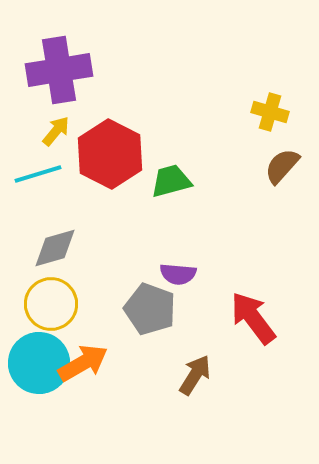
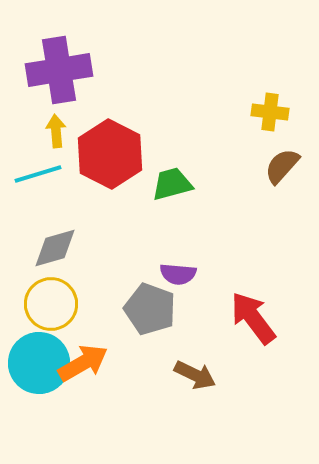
yellow cross: rotated 9 degrees counterclockwise
yellow arrow: rotated 44 degrees counterclockwise
green trapezoid: moved 1 px right, 3 px down
brown arrow: rotated 84 degrees clockwise
